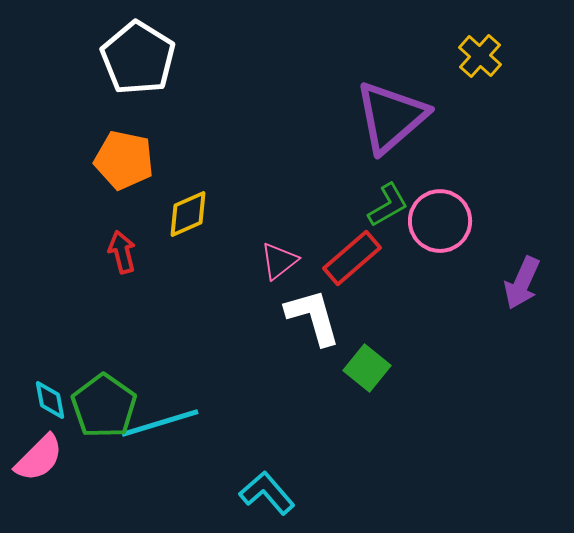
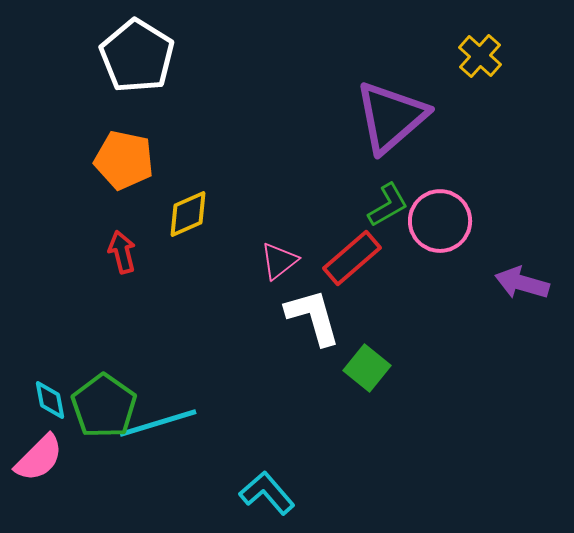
white pentagon: moved 1 px left, 2 px up
purple arrow: rotated 82 degrees clockwise
cyan line: moved 2 px left
